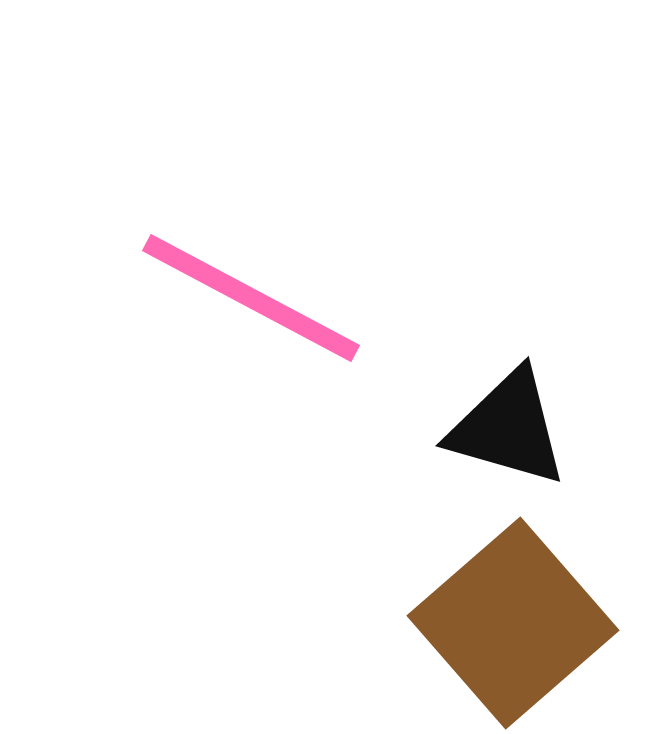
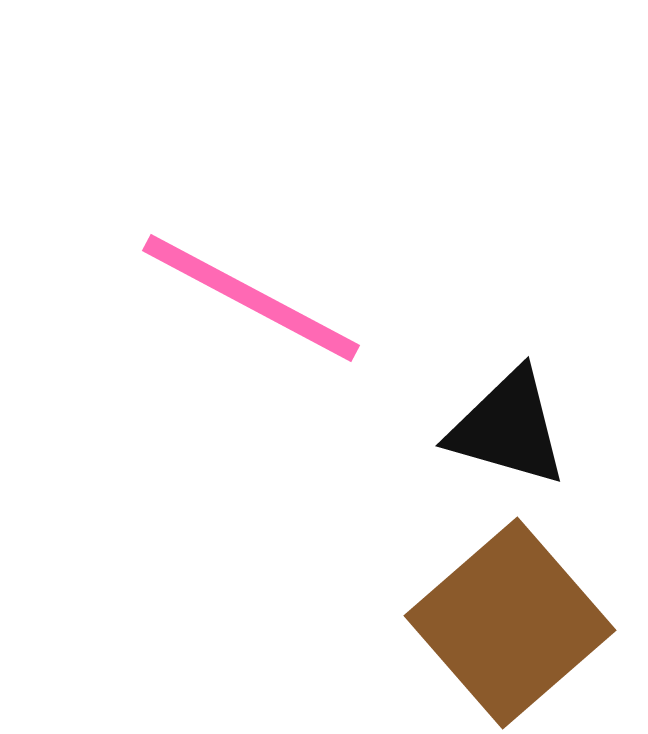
brown square: moved 3 px left
